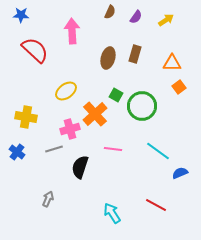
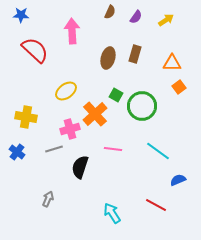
blue semicircle: moved 2 px left, 7 px down
